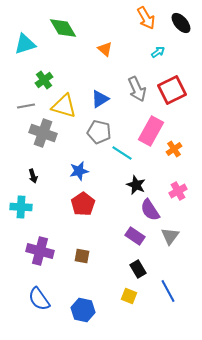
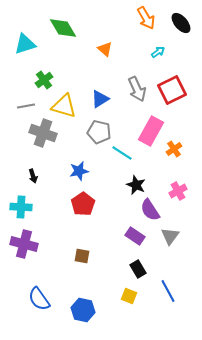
purple cross: moved 16 px left, 7 px up
